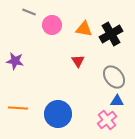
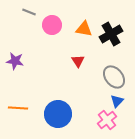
blue triangle: rotated 48 degrees counterclockwise
